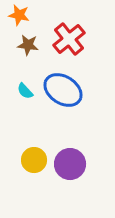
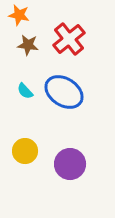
blue ellipse: moved 1 px right, 2 px down
yellow circle: moved 9 px left, 9 px up
